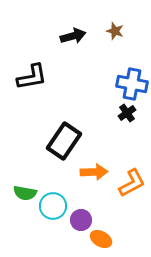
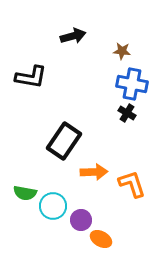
brown star: moved 7 px right, 20 px down; rotated 12 degrees counterclockwise
black L-shape: moved 1 px left; rotated 20 degrees clockwise
black cross: rotated 24 degrees counterclockwise
orange L-shape: moved 1 px down; rotated 80 degrees counterclockwise
